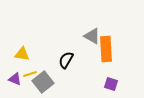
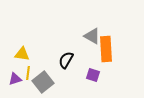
yellow line: moved 2 px left, 1 px up; rotated 64 degrees counterclockwise
purple triangle: rotated 40 degrees counterclockwise
purple square: moved 18 px left, 9 px up
